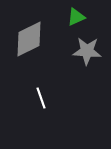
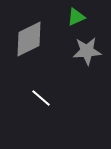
gray star: rotated 8 degrees counterclockwise
white line: rotated 30 degrees counterclockwise
